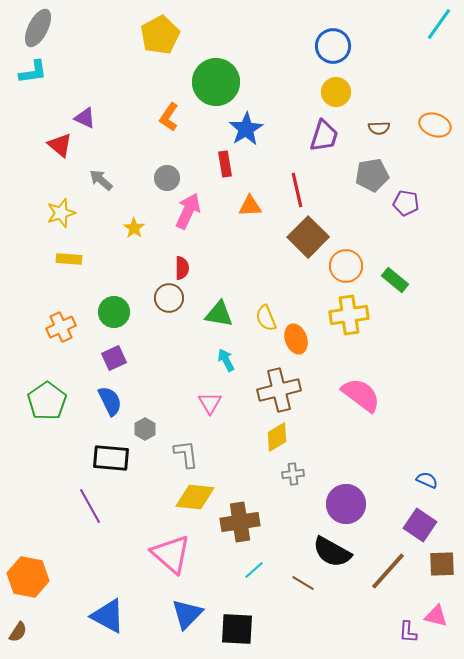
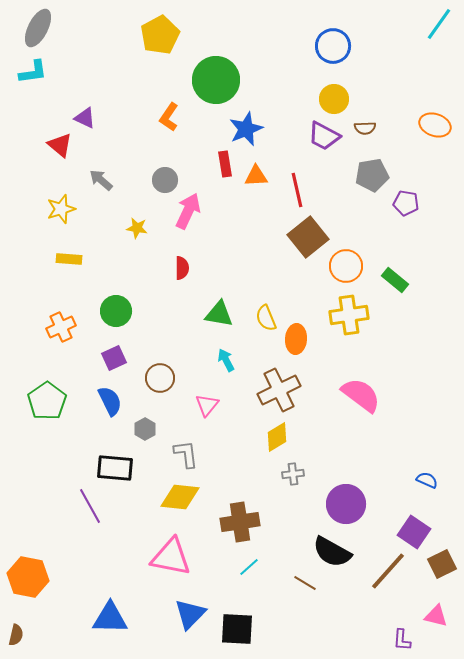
green circle at (216, 82): moved 2 px up
yellow circle at (336, 92): moved 2 px left, 7 px down
brown semicircle at (379, 128): moved 14 px left
blue star at (246, 129): rotated 8 degrees clockwise
purple trapezoid at (324, 136): rotated 100 degrees clockwise
gray circle at (167, 178): moved 2 px left, 2 px down
orange triangle at (250, 206): moved 6 px right, 30 px up
yellow star at (61, 213): moved 4 px up
yellow star at (134, 228): moved 3 px right; rotated 25 degrees counterclockwise
brown square at (308, 237): rotated 6 degrees clockwise
brown circle at (169, 298): moved 9 px left, 80 px down
green circle at (114, 312): moved 2 px right, 1 px up
orange ellipse at (296, 339): rotated 24 degrees clockwise
brown cross at (279, 390): rotated 12 degrees counterclockwise
pink triangle at (210, 403): moved 3 px left, 2 px down; rotated 10 degrees clockwise
black rectangle at (111, 458): moved 4 px right, 10 px down
yellow diamond at (195, 497): moved 15 px left
purple square at (420, 525): moved 6 px left, 7 px down
pink triangle at (171, 554): moved 3 px down; rotated 30 degrees counterclockwise
brown square at (442, 564): rotated 24 degrees counterclockwise
cyan line at (254, 570): moved 5 px left, 3 px up
brown line at (303, 583): moved 2 px right
blue triangle at (187, 614): moved 3 px right
blue triangle at (108, 616): moved 2 px right, 2 px down; rotated 27 degrees counterclockwise
brown semicircle at (18, 632): moved 2 px left, 3 px down; rotated 20 degrees counterclockwise
purple L-shape at (408, 632): moved 6 px left, 8 px down
